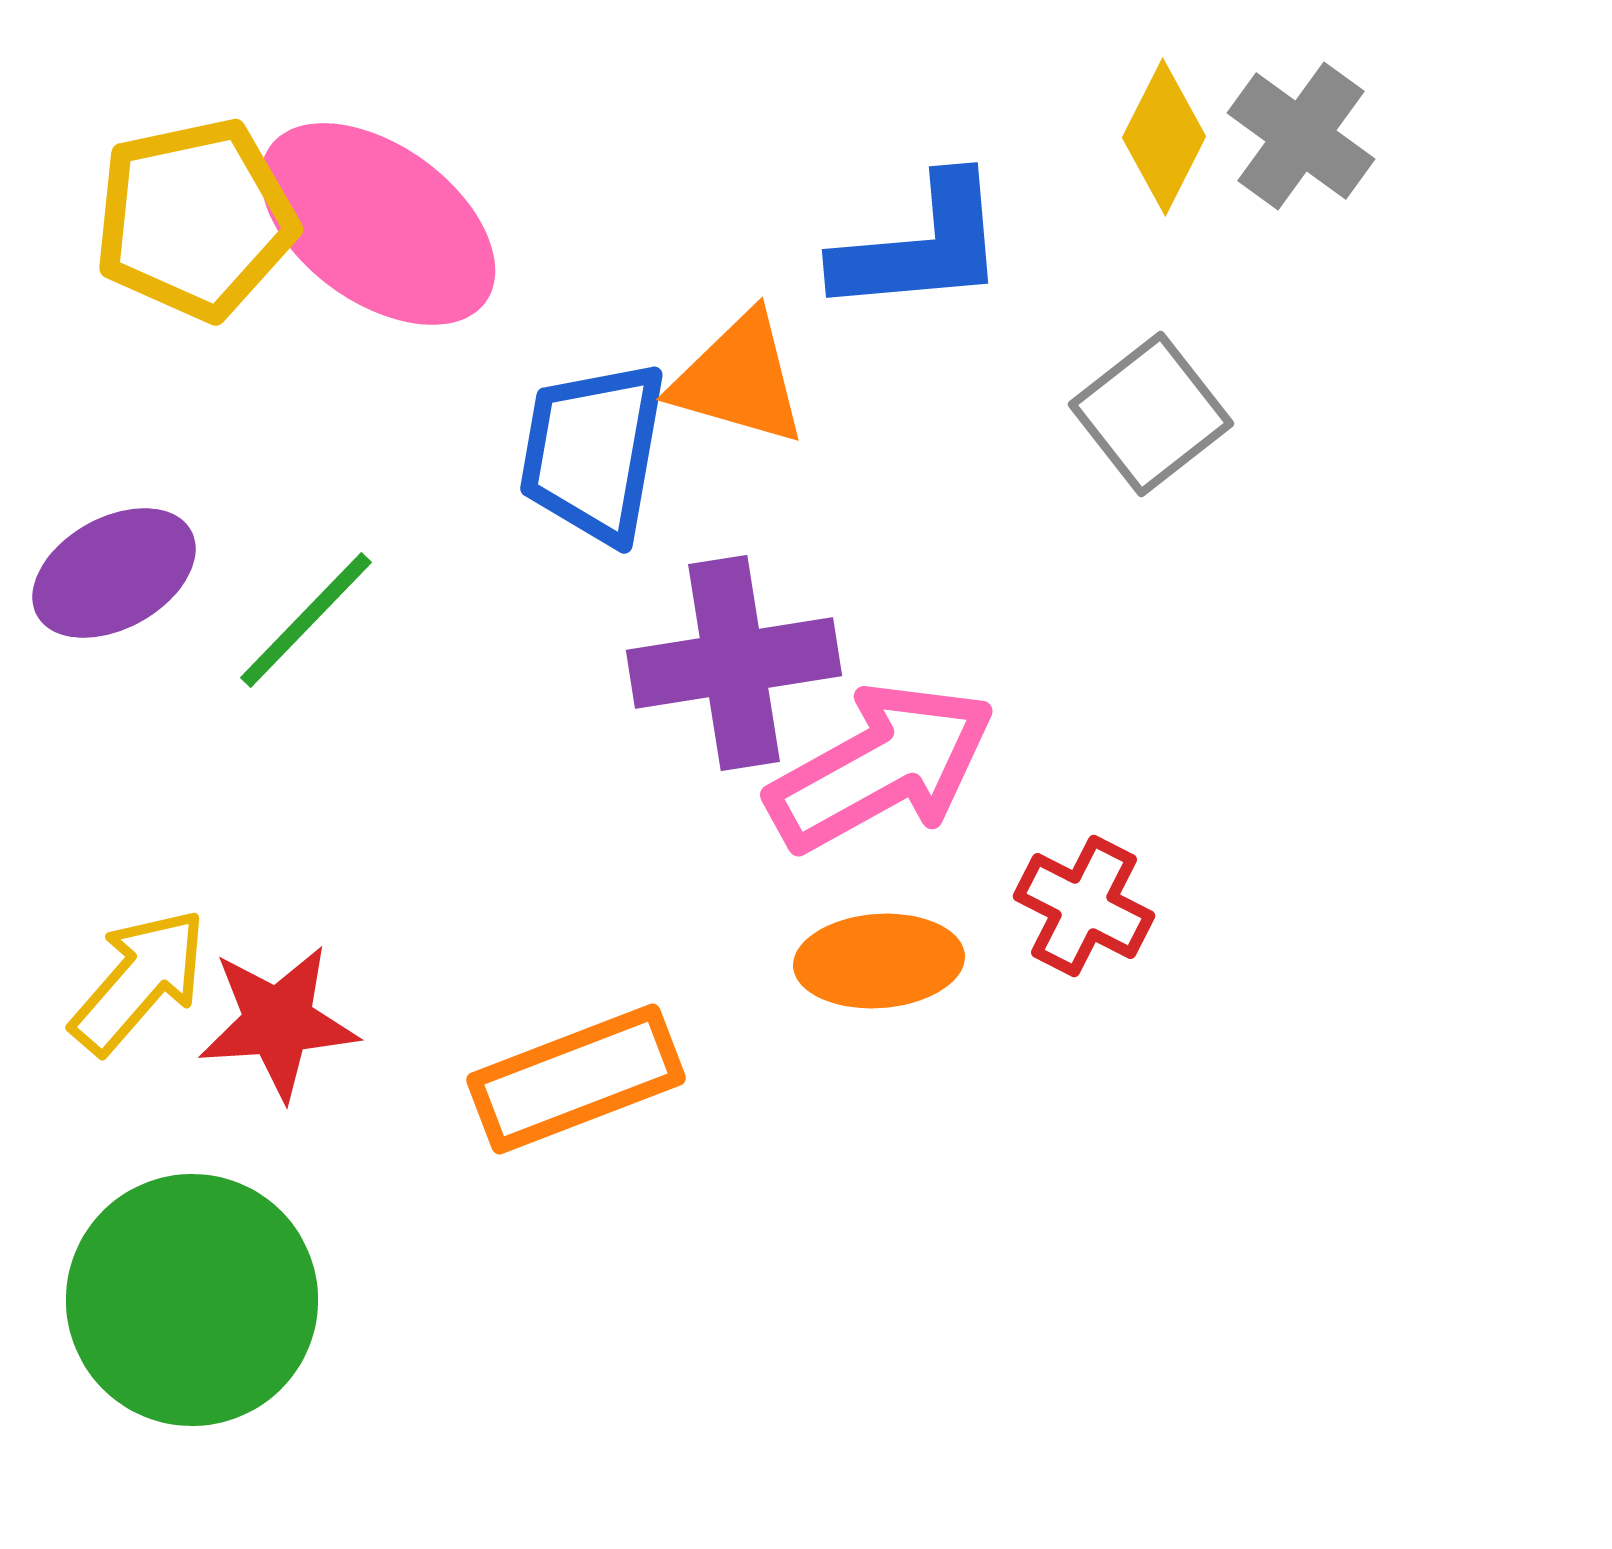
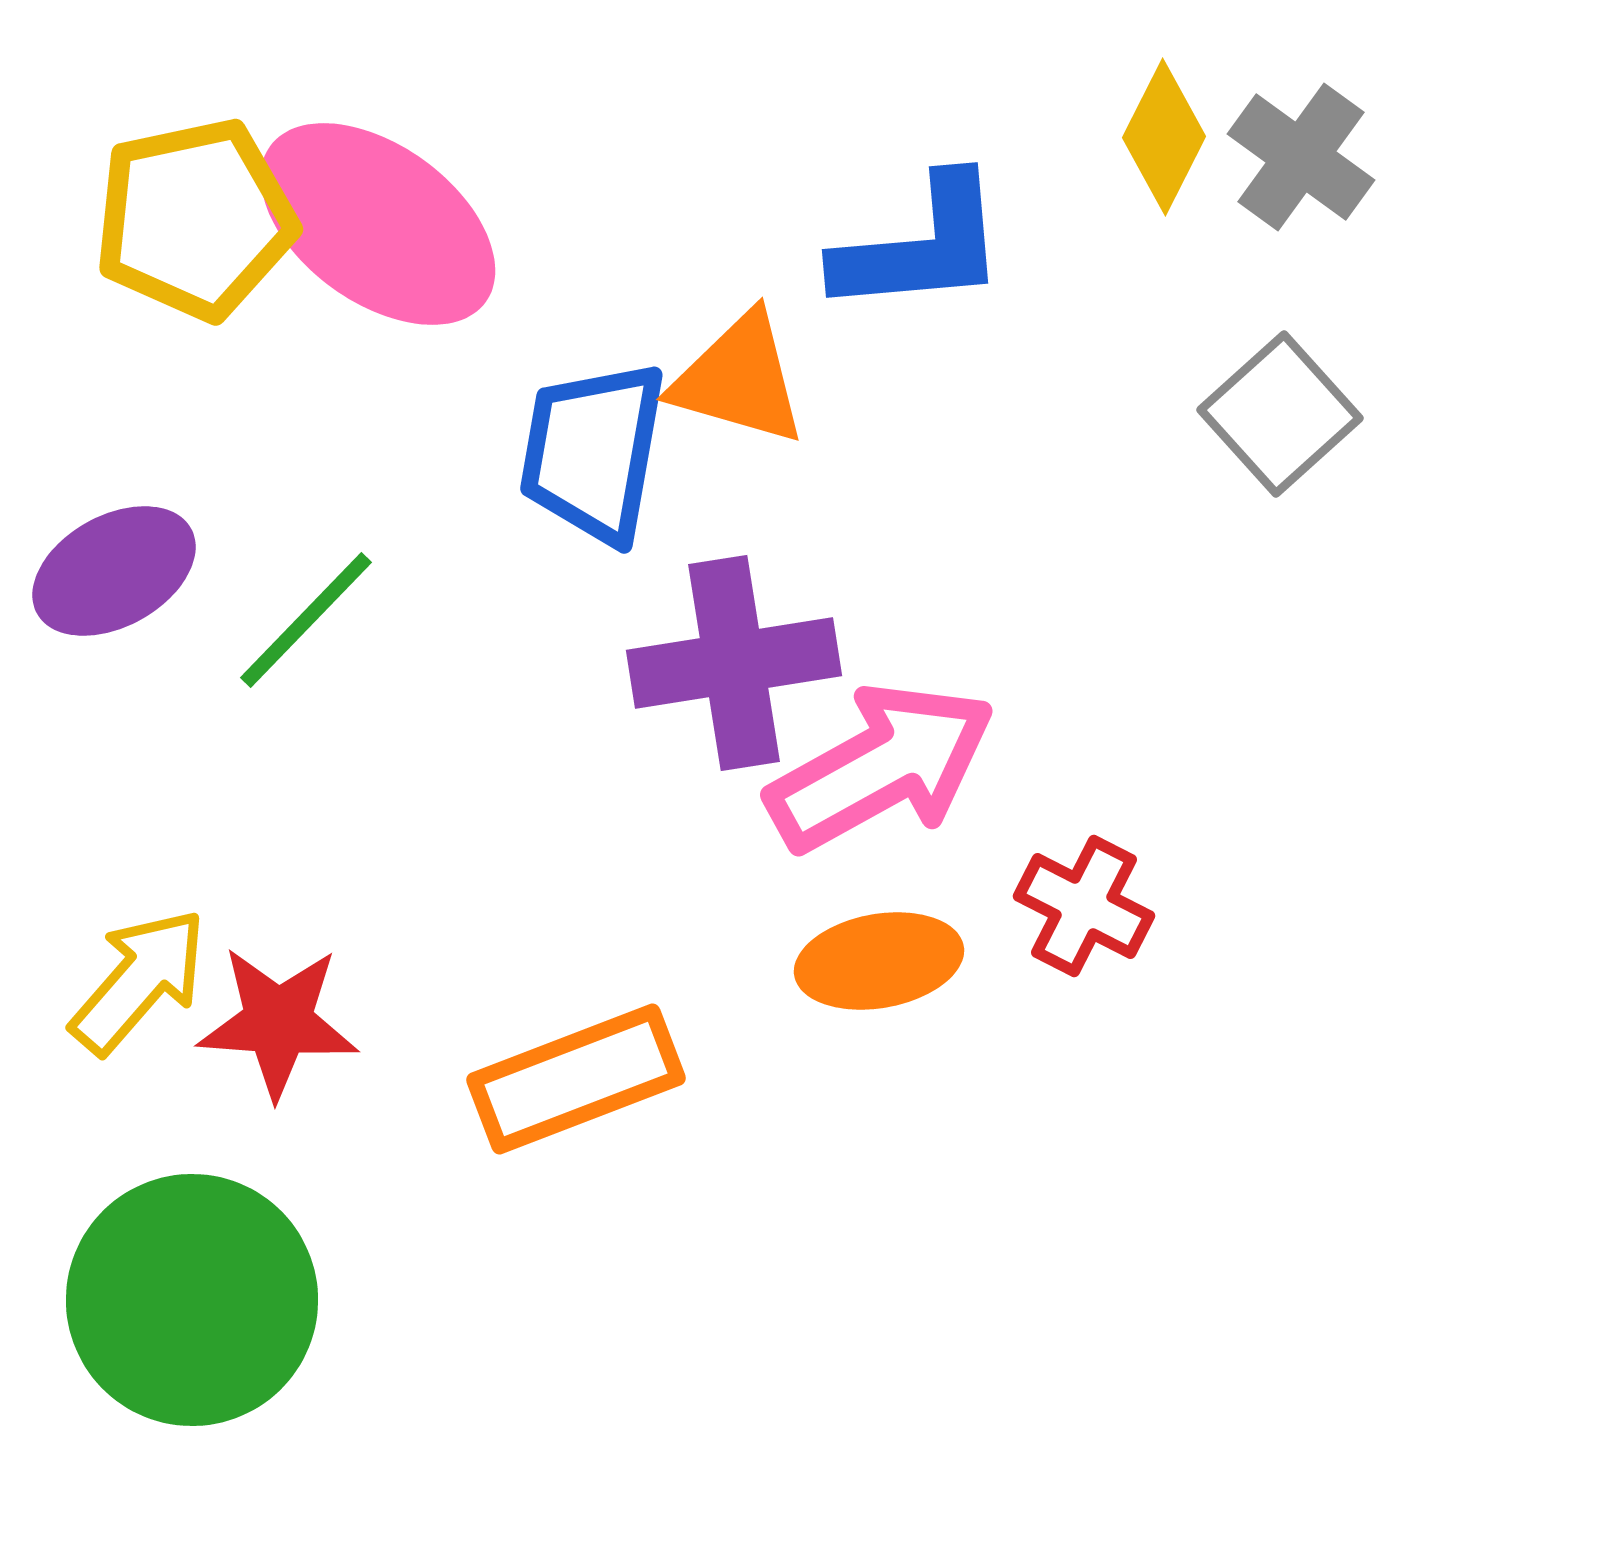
gray cross: moved 21 px down
gray square: moved 129 px right; rotated 4 degrees counterclockwise
purple ellipse: moved 2 px up
orange ellipse: rotated 6 degrees counterclockwise
red star: rotated 8 degrees clockwise
